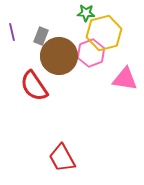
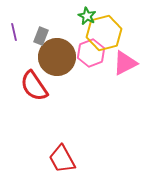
green star: moved 1 px right, 3 px down; rotated 24 degrees clockwise
purple line: moved 2 px right
brown circle: moved 2 px left, 1 px down
pink triangle: moved 16 px up; rotated 36 degrees counterclockwise
red trapezoid: moved 1 px down
